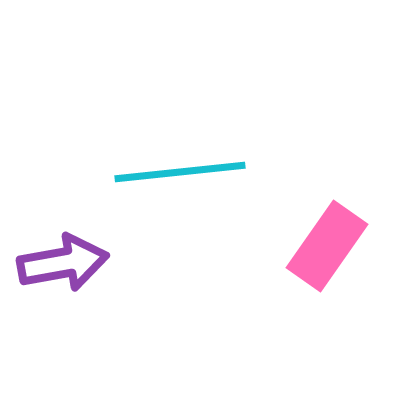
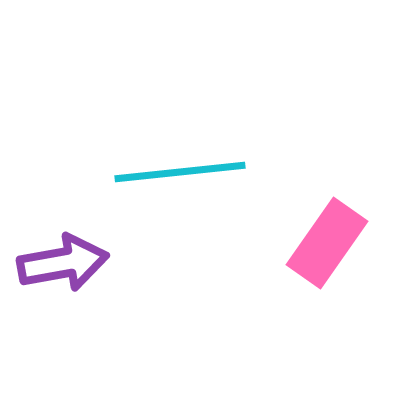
pink rectangle: moved 3 px up
